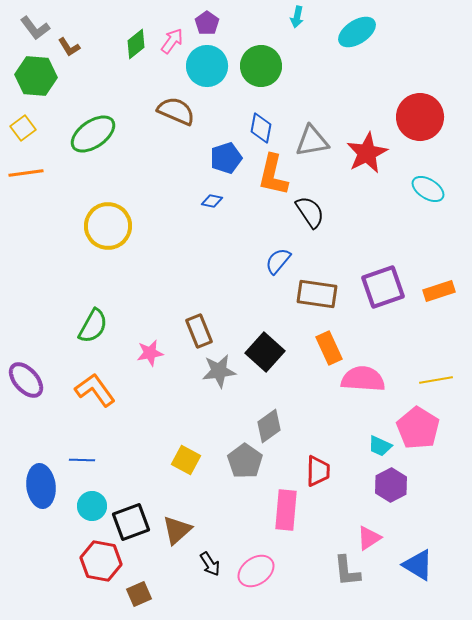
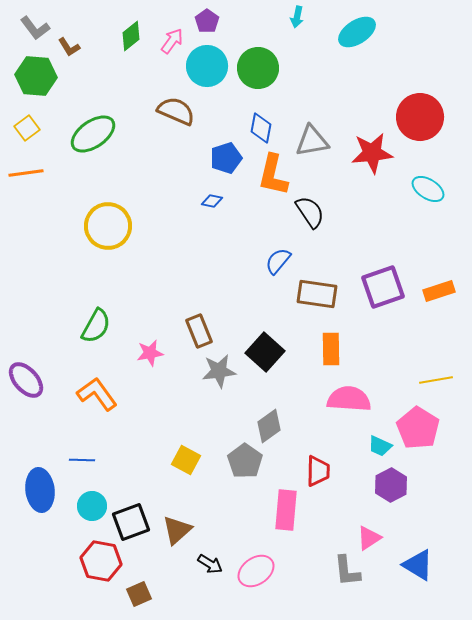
purple pentagon at (207, 23): moved 2 px up
green diamond at (136, 44): moved 5 px left, 8 px up
green circle at (261, 66): moved 3 px left, 2 px down
yellow square at (23, 128): moved 4 px right
red star at (367, 153): moved 5 px right; rotated 21 degrees clockwise
green semicircle at (93, 326): moved 3 px right
orange rectangle at (329, 348): moved 2 px right, 1 px down; rotated 24 degrees clockwise
pink semicircle at (363, 379): moved 14 px left, 20 px down
orange L-shape at (95, 390): moved 2 px right, 4 px down
blue ellipse at (41, 486): moved 1 px left, 4 px down
black arrow at (210, 564): rotated 25 degrees counterclockwise
